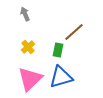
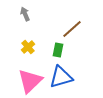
brown line: moved 2 px left, 3 px up
pink triangle: moved 2 px down
